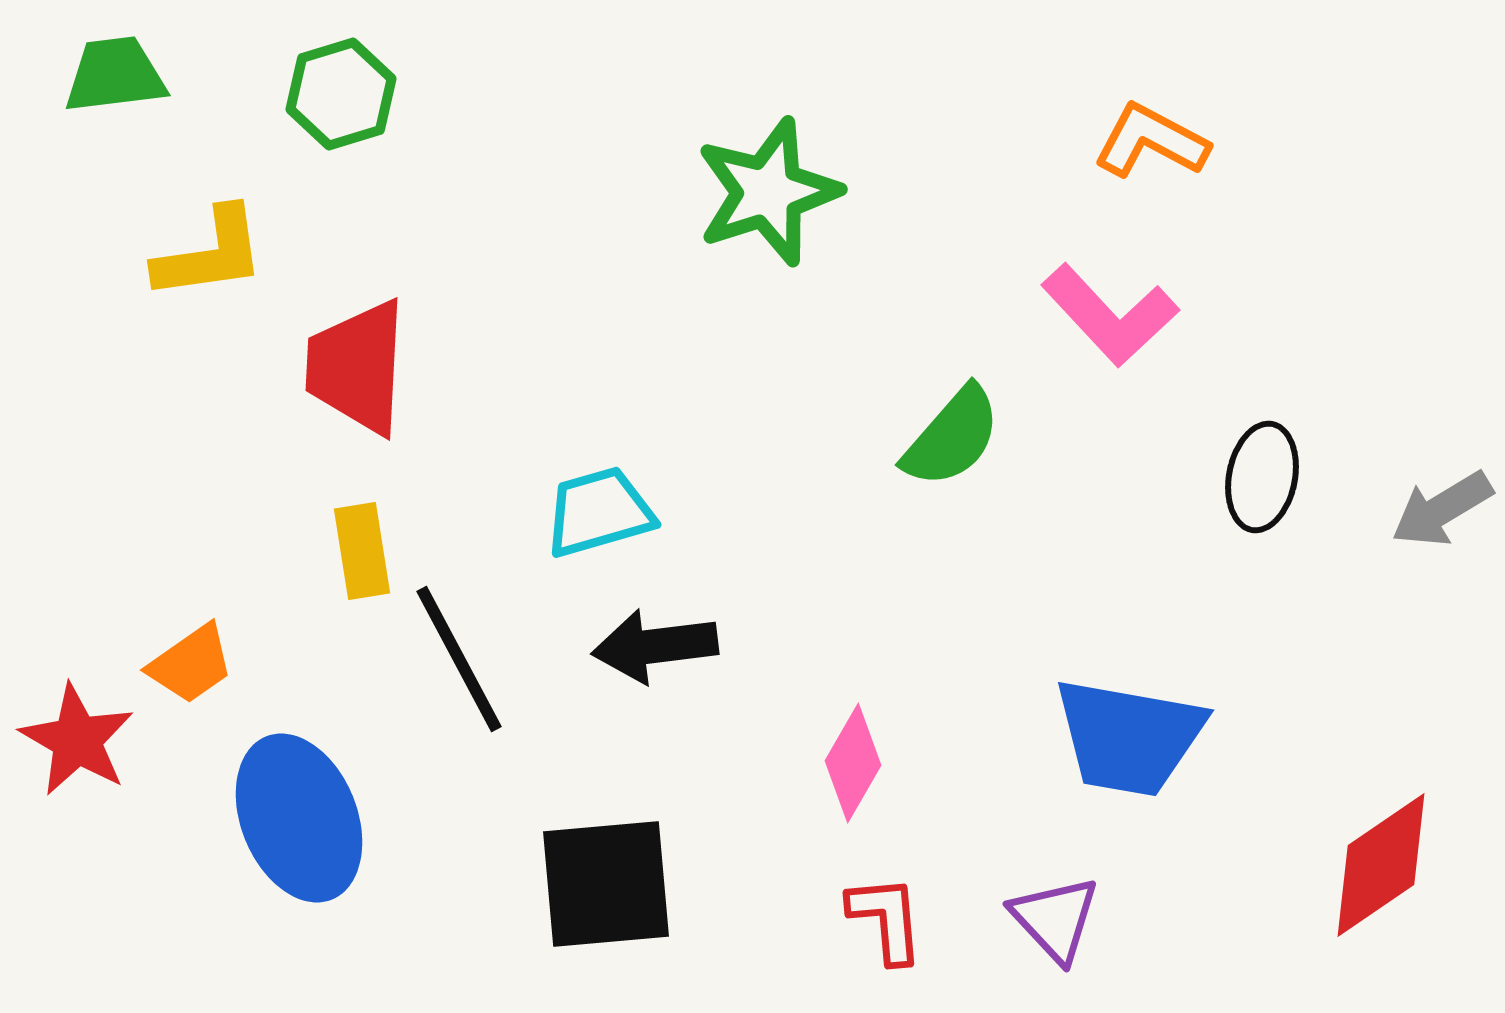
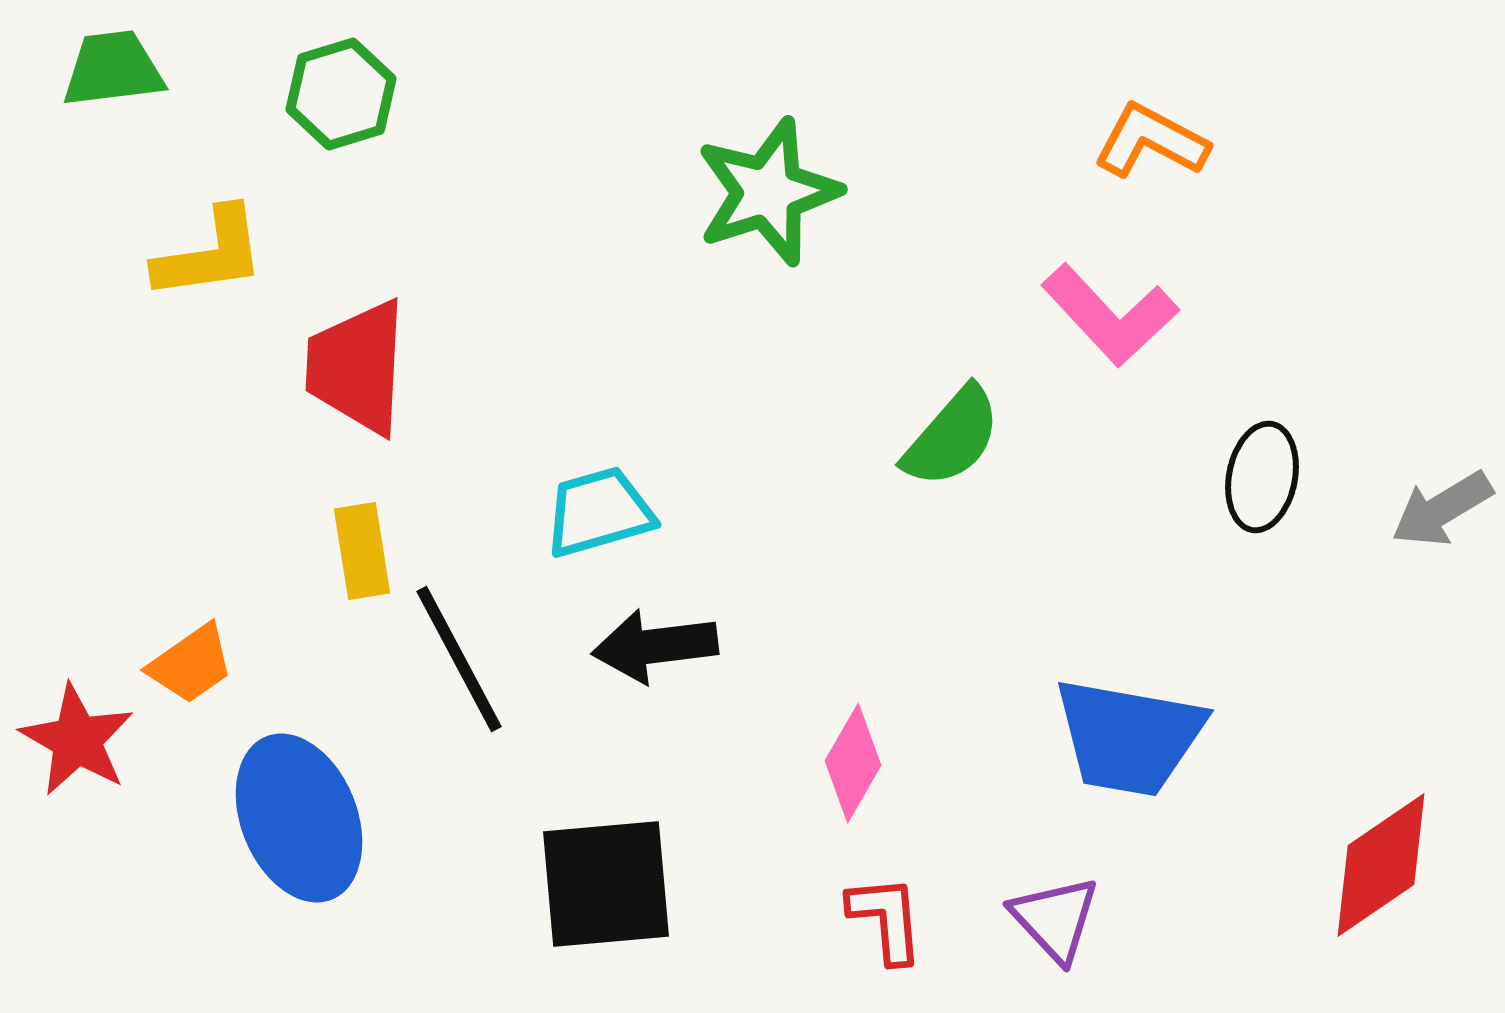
green trapezoid: moved 2 px left, 6 px up
